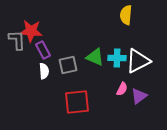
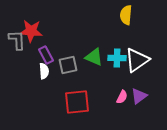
purple rectangle: moved 3 px right, 5 px down
green triangle: moved 1 px left
white triangle: moved 1 px left, 1 px up; rotated 8 degrees counterclockwise
pink semicircle: moved 8 px down
